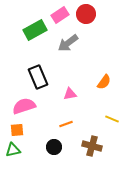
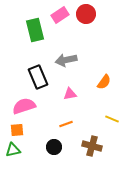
green rectangle: rotated 75 degrees counterclockwise
gray arrow: moved 2 px left, 17 px down; rotated 25 degrees clockwise
